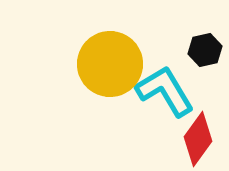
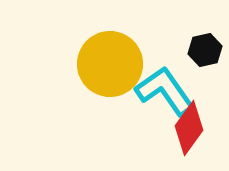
cyan L-shape: rotated 4 degrees counterclockwise
red diamond: moved 9 px left, 11 px up
